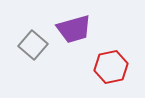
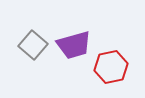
purple trapezoid: moved 16 px down
